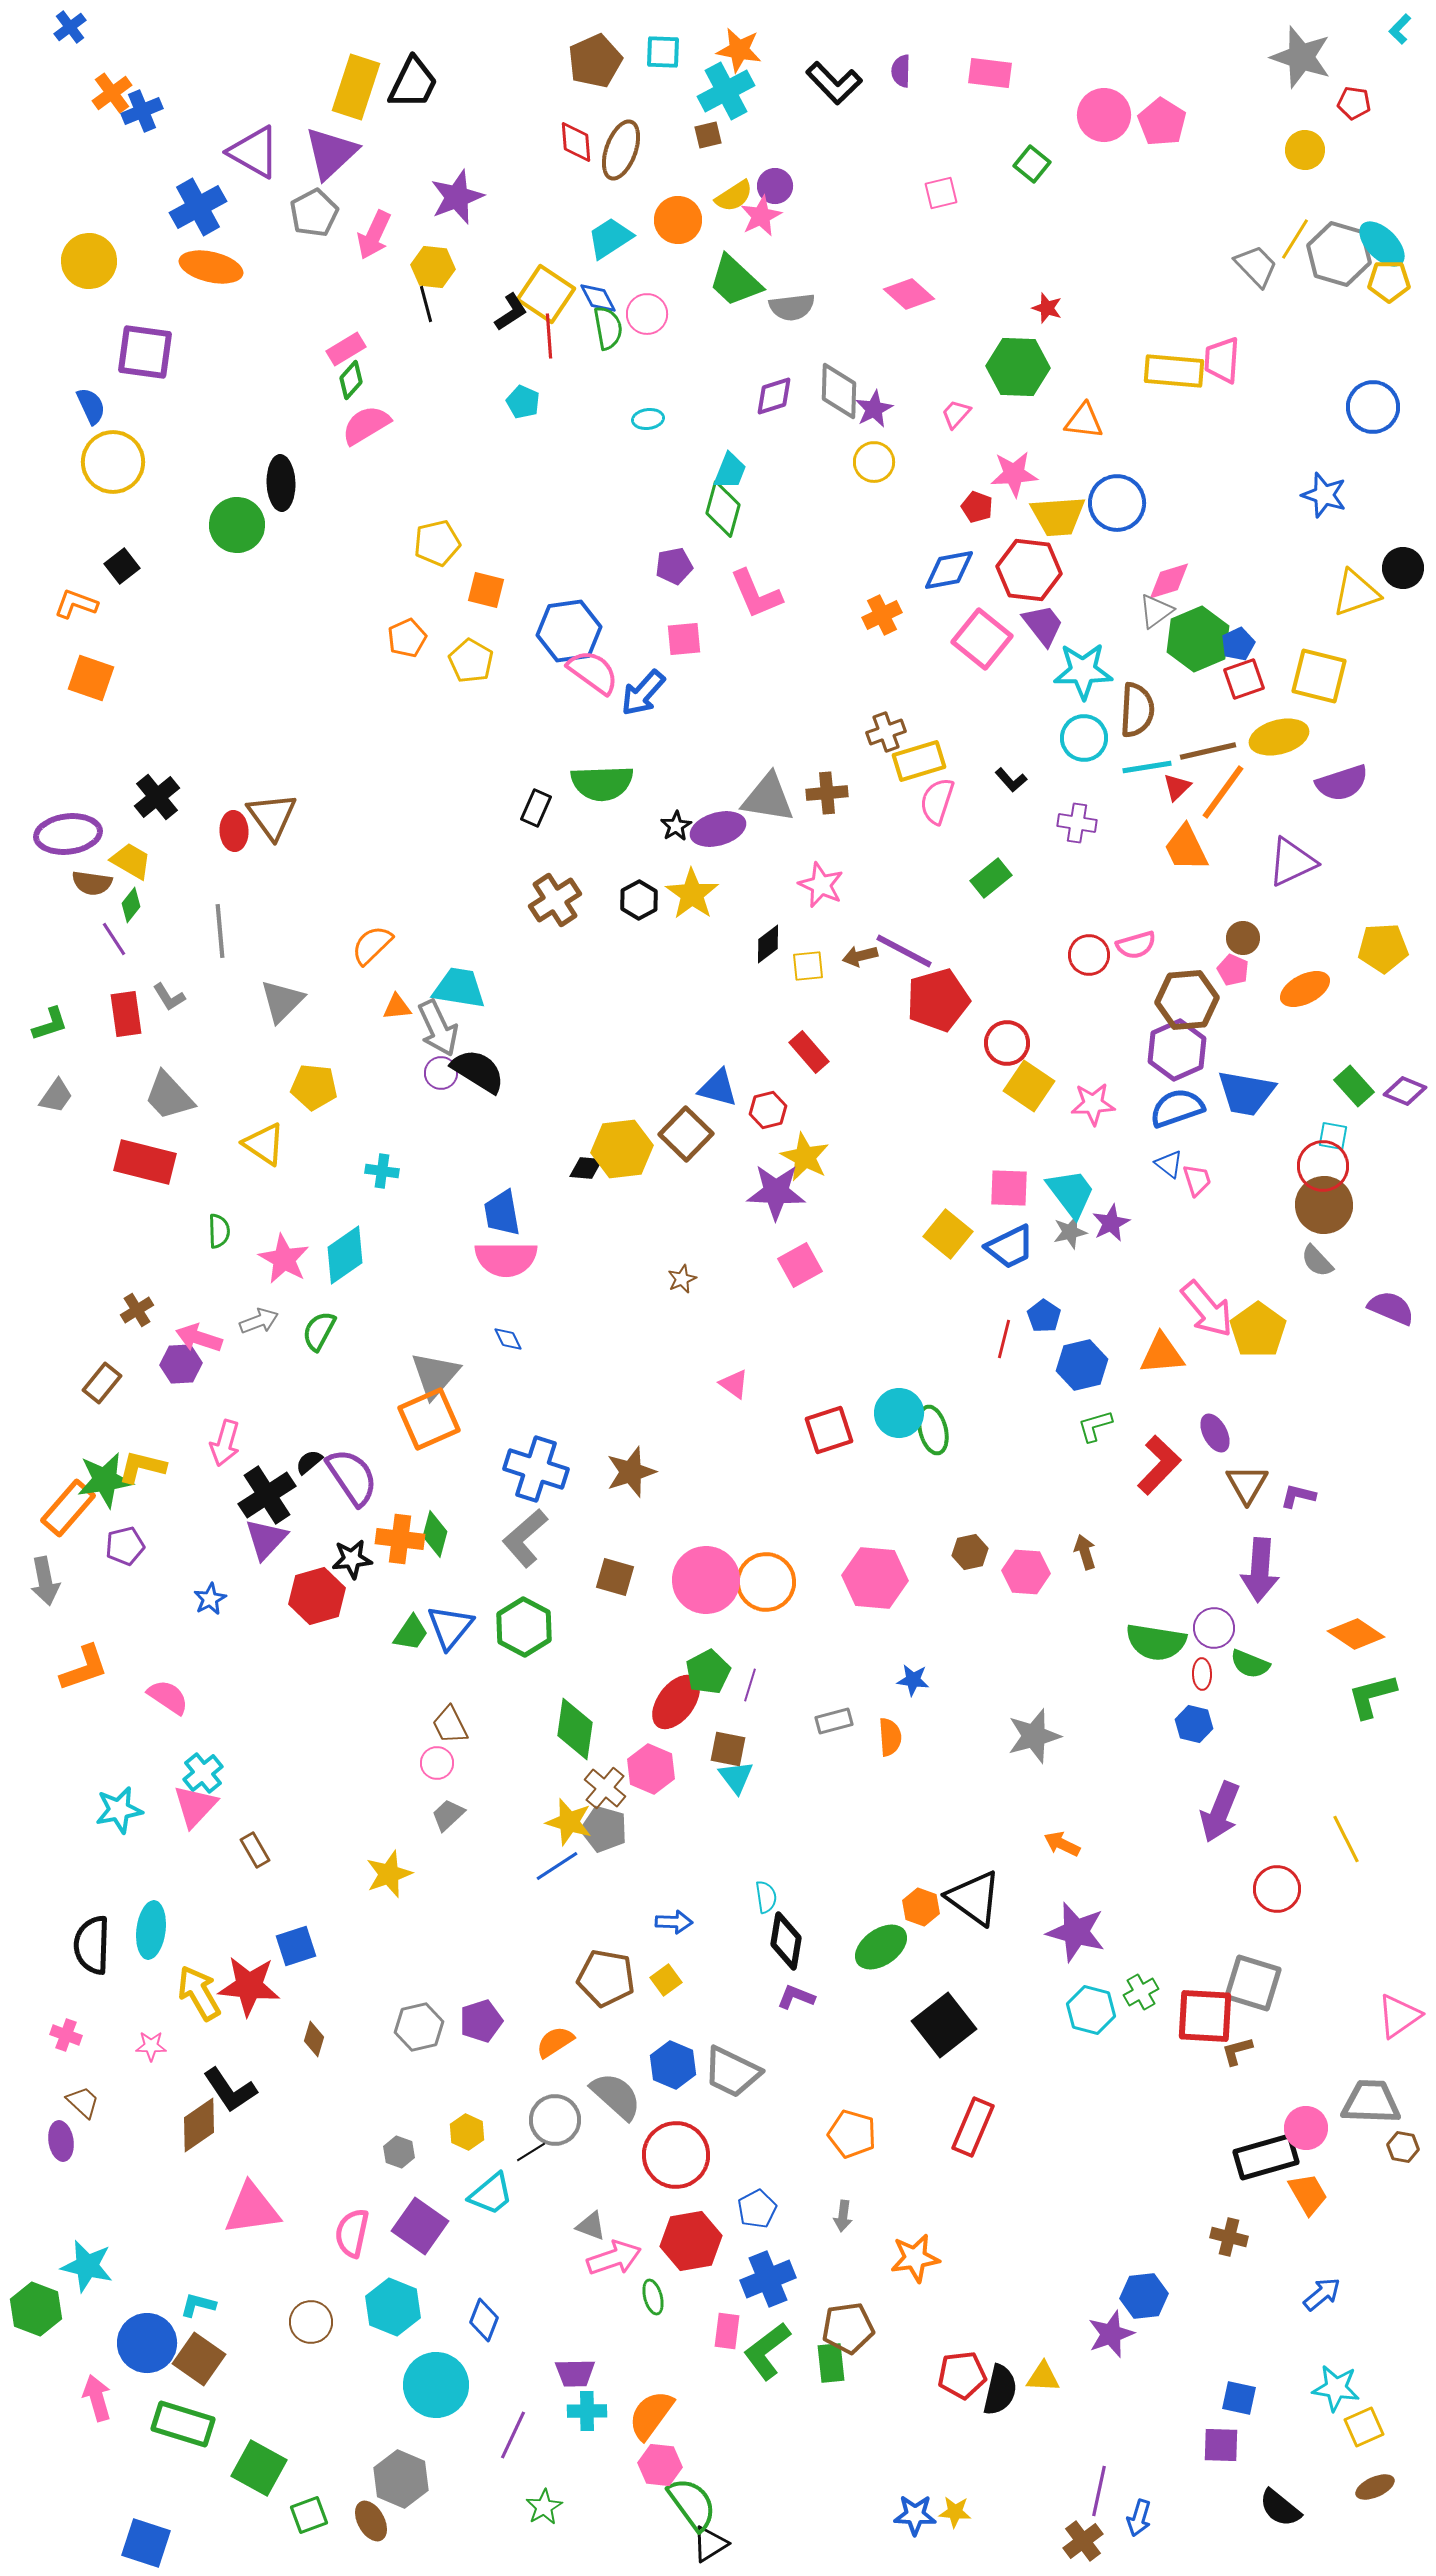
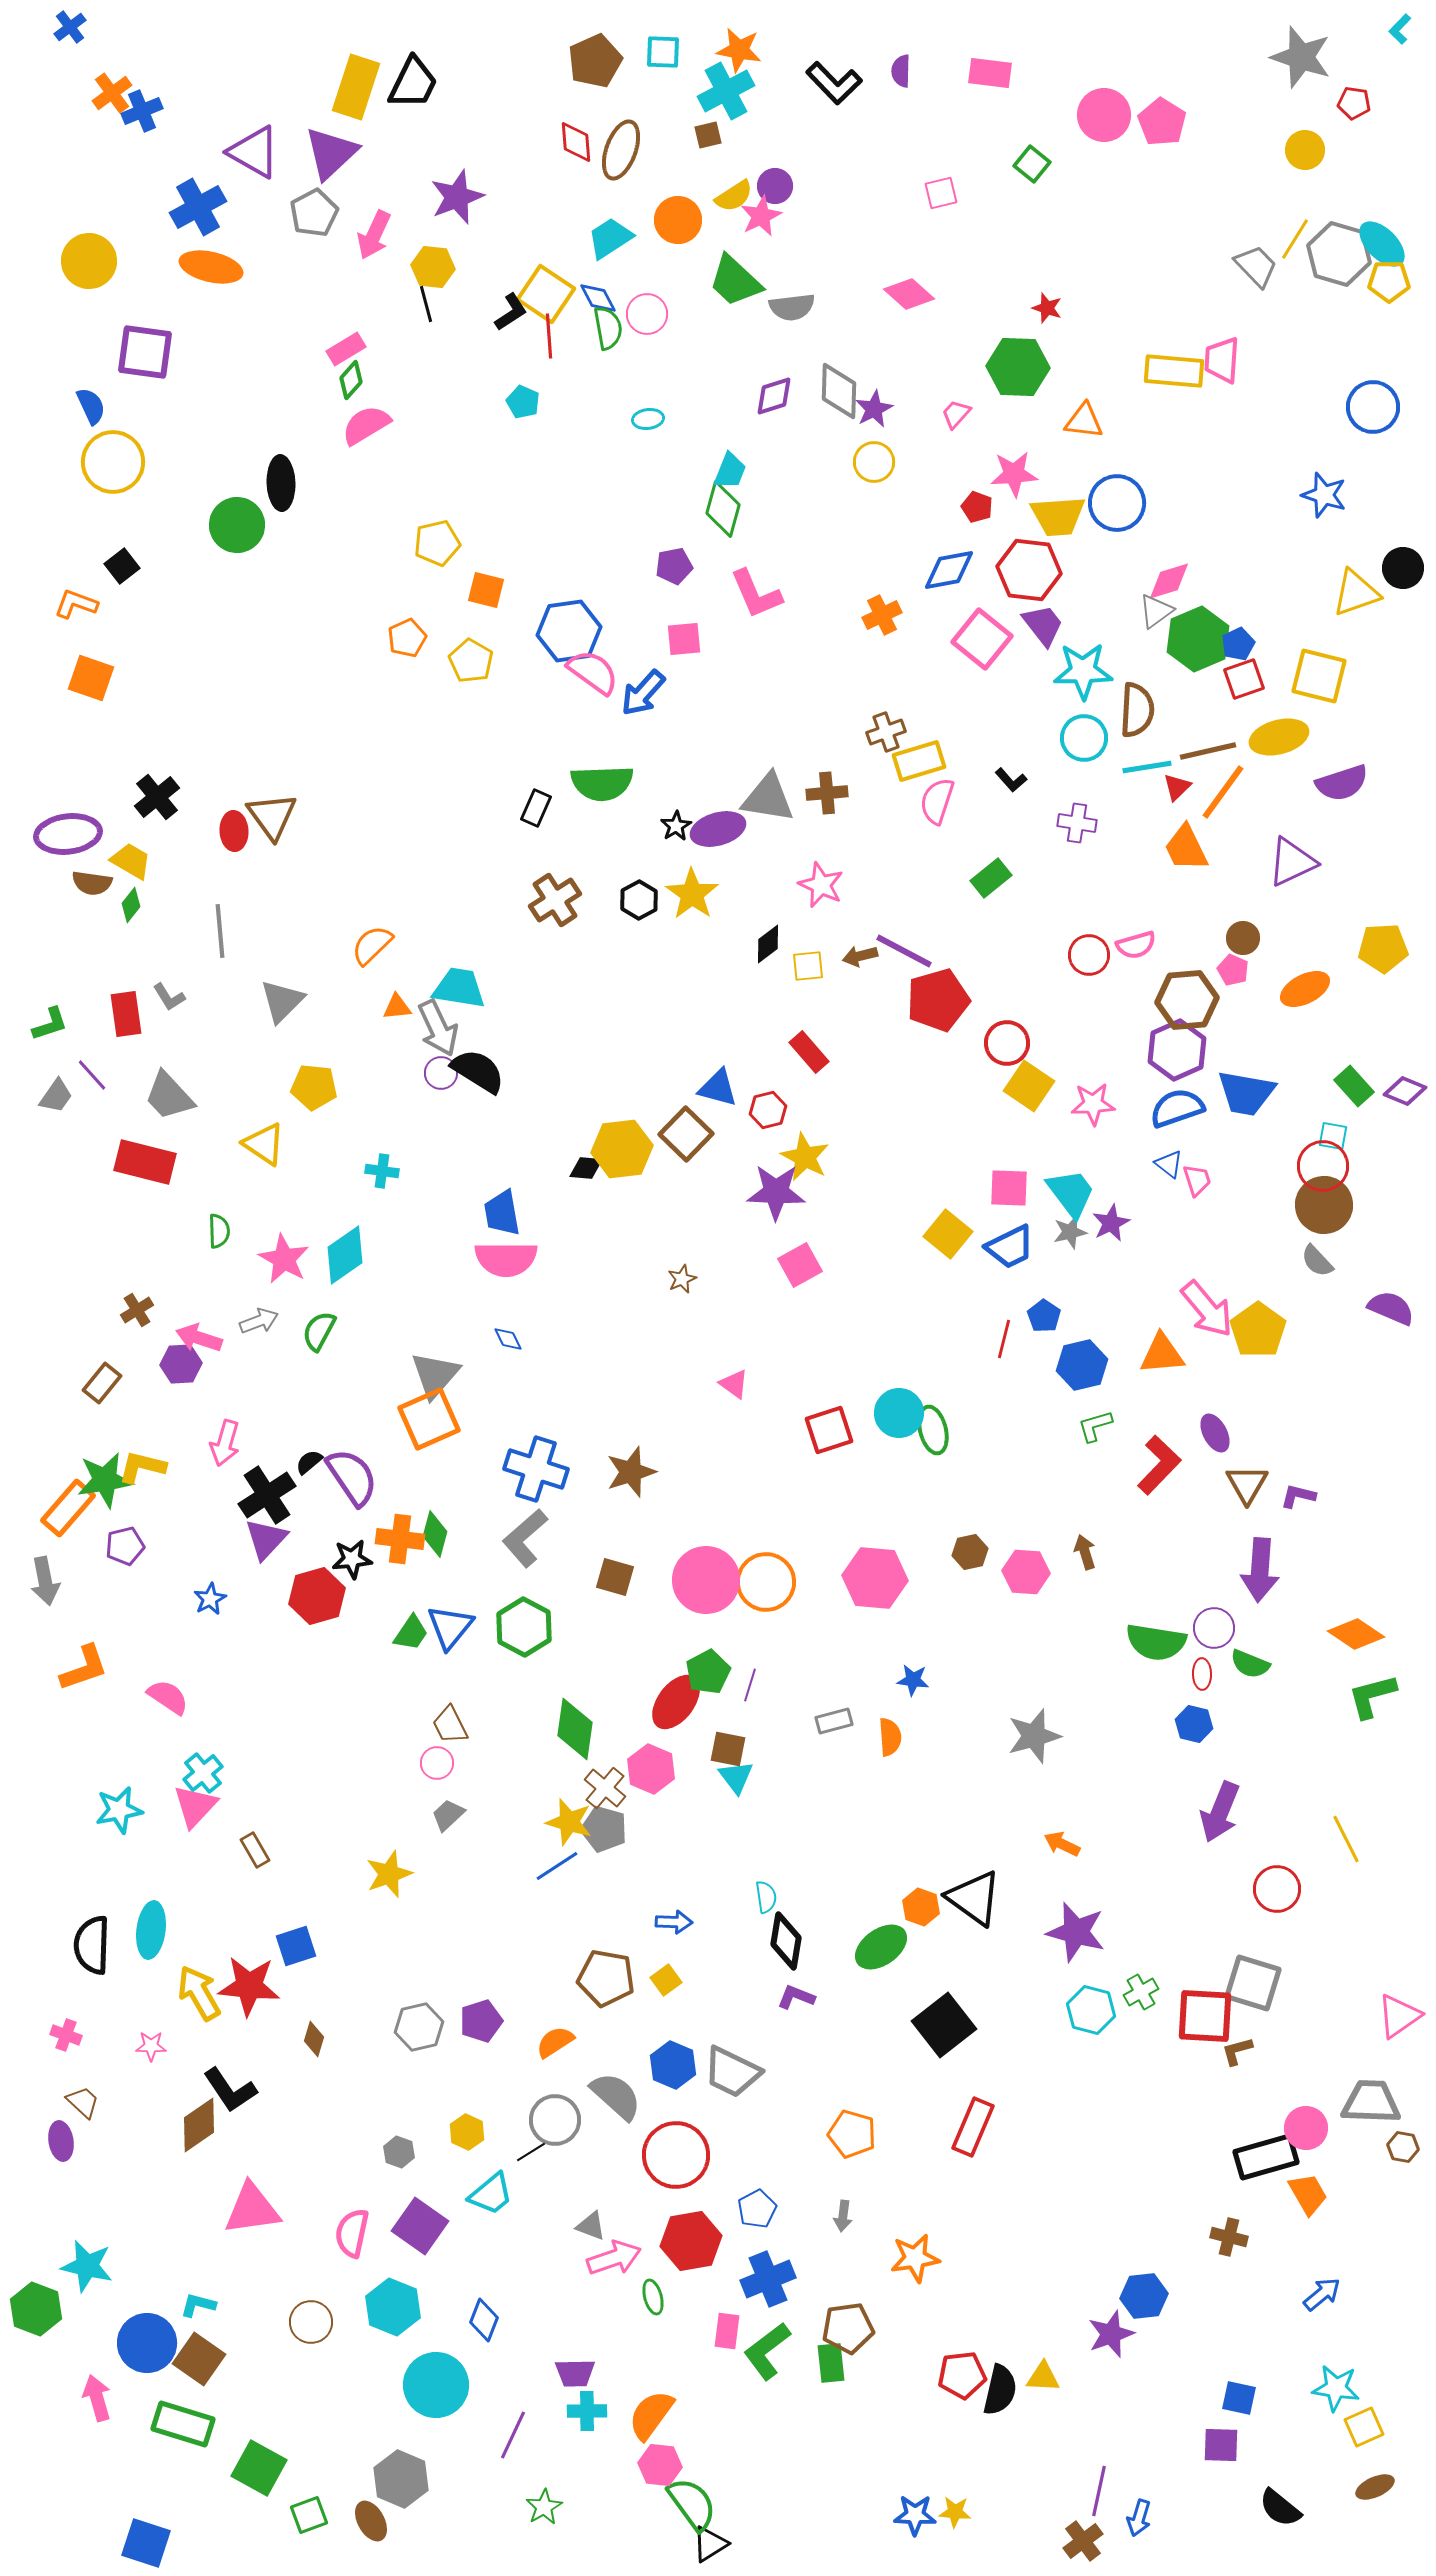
purple line at (114, 939): moved 22 px left, 136 px down; rotated 9 degrees counterclockwise
